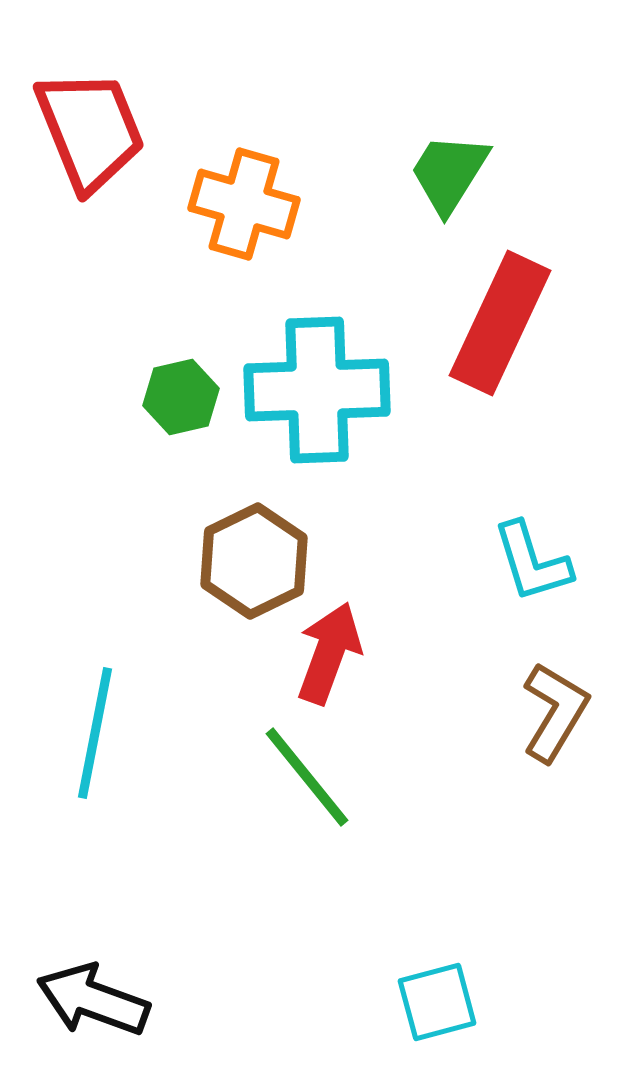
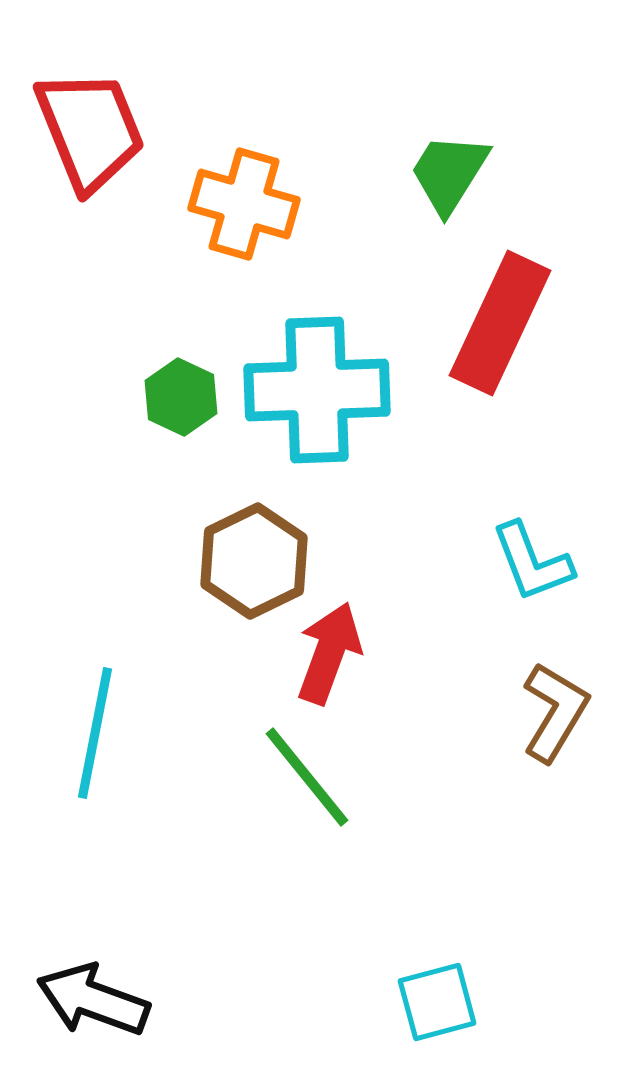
green hexagon: rotated 22 degrees counterclockwise
cyan L-shape: rotated 4 degrees counterclockwise
